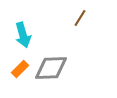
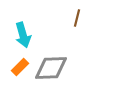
brown line: moved 3 px left; rotated 18 degrees counterclockwise
orange rectangle: moved 2 px up
